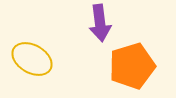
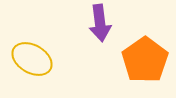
orange pentagon: moved 13 px right, 6 px up; rotated 18 degrees counterclockwise
